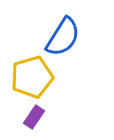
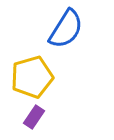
blue semicircle: moved 3 px right, 8 px up
